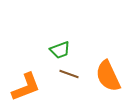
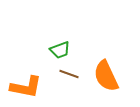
orange semicircle: moved 2 px left
orange L-shape: rotated 32 degrees clockwise
